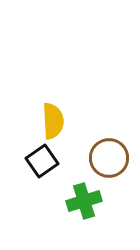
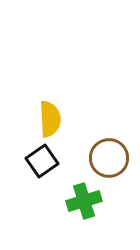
yellow semicircle: moved 3 px left, 2 px up
